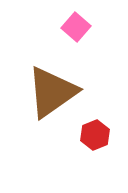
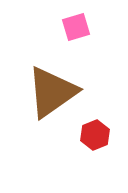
pink square: rotated 32 degrees clockwise
